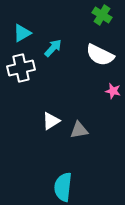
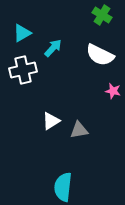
white cross: moved 2 px right, 2 px down
